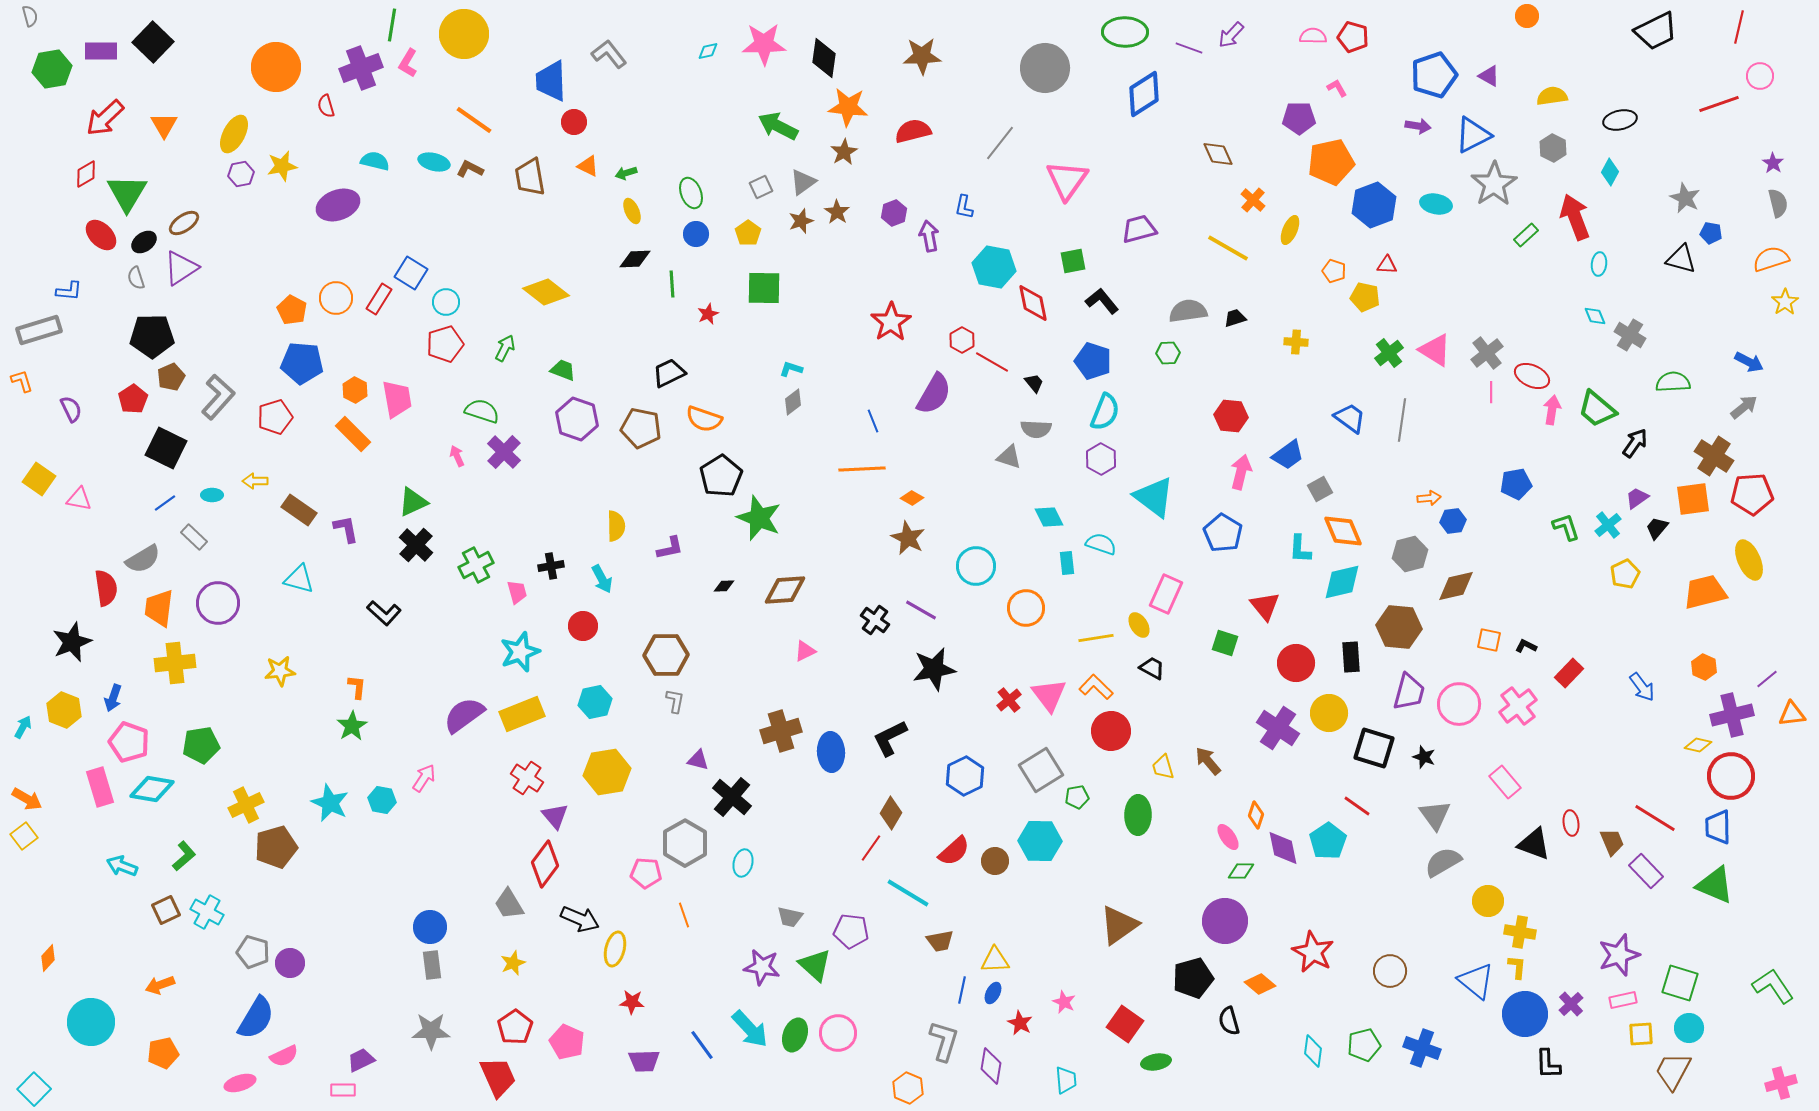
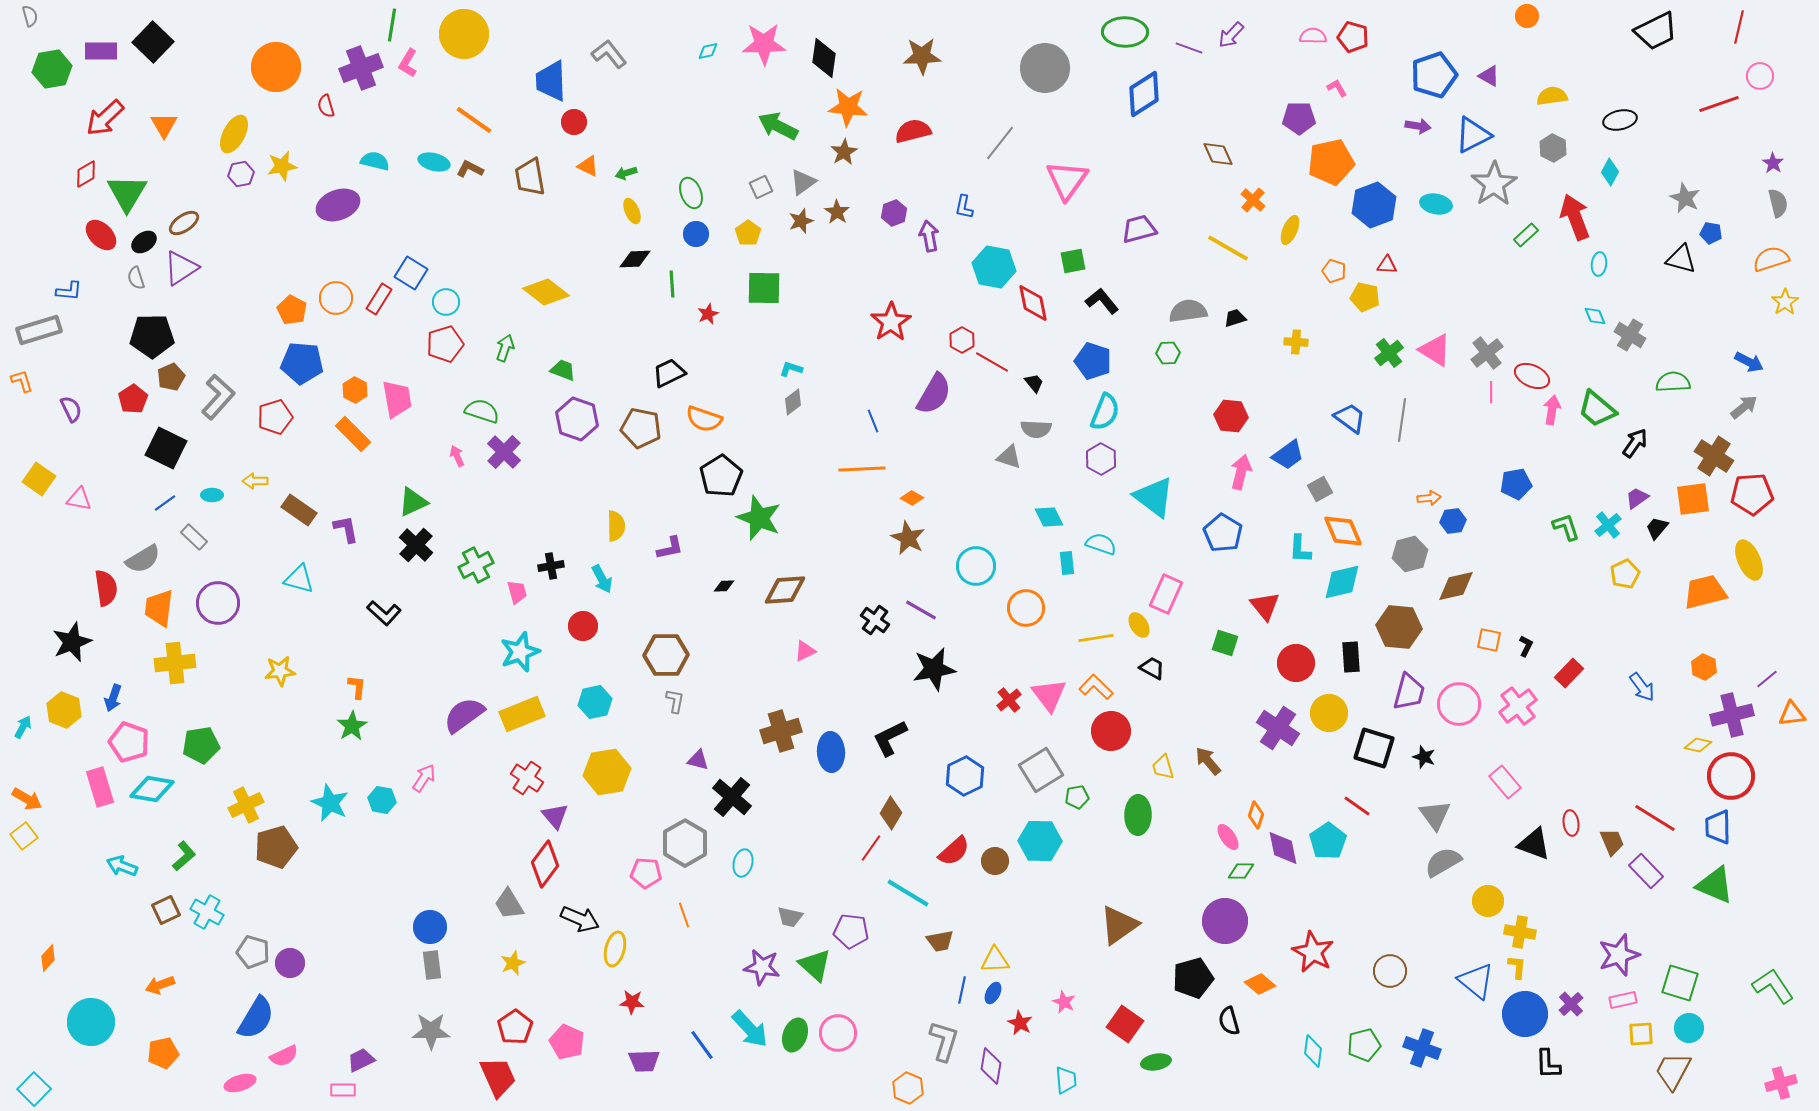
green arrow at (505, 348): rotated 8 degrees counterclockwise
black L-shape at (1526, 646): rotated 90 degrees clockwise
